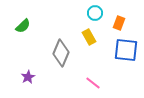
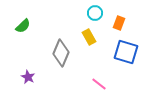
blue square: moved 2 px down; rotated 10 degrees clockwise
purple star: rotated 16 degrees counterclockwise
pink line: moved 6 px right, 1 px down
